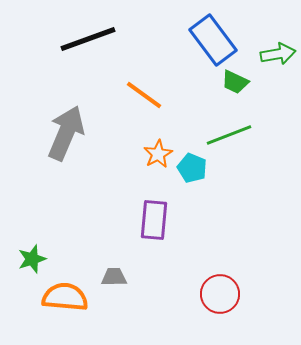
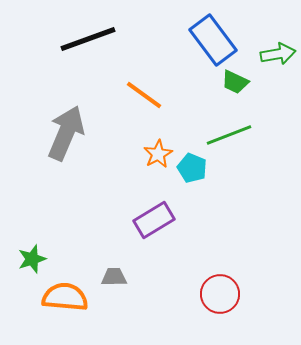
purple rectangle: rotated 54 degrees clockwise
